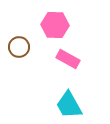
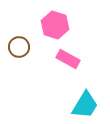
pink hexagon: rotated 16 degrees clockwise
cyan trapezoid: moved 16 px right; rotated 120 degrees counterclockwise
